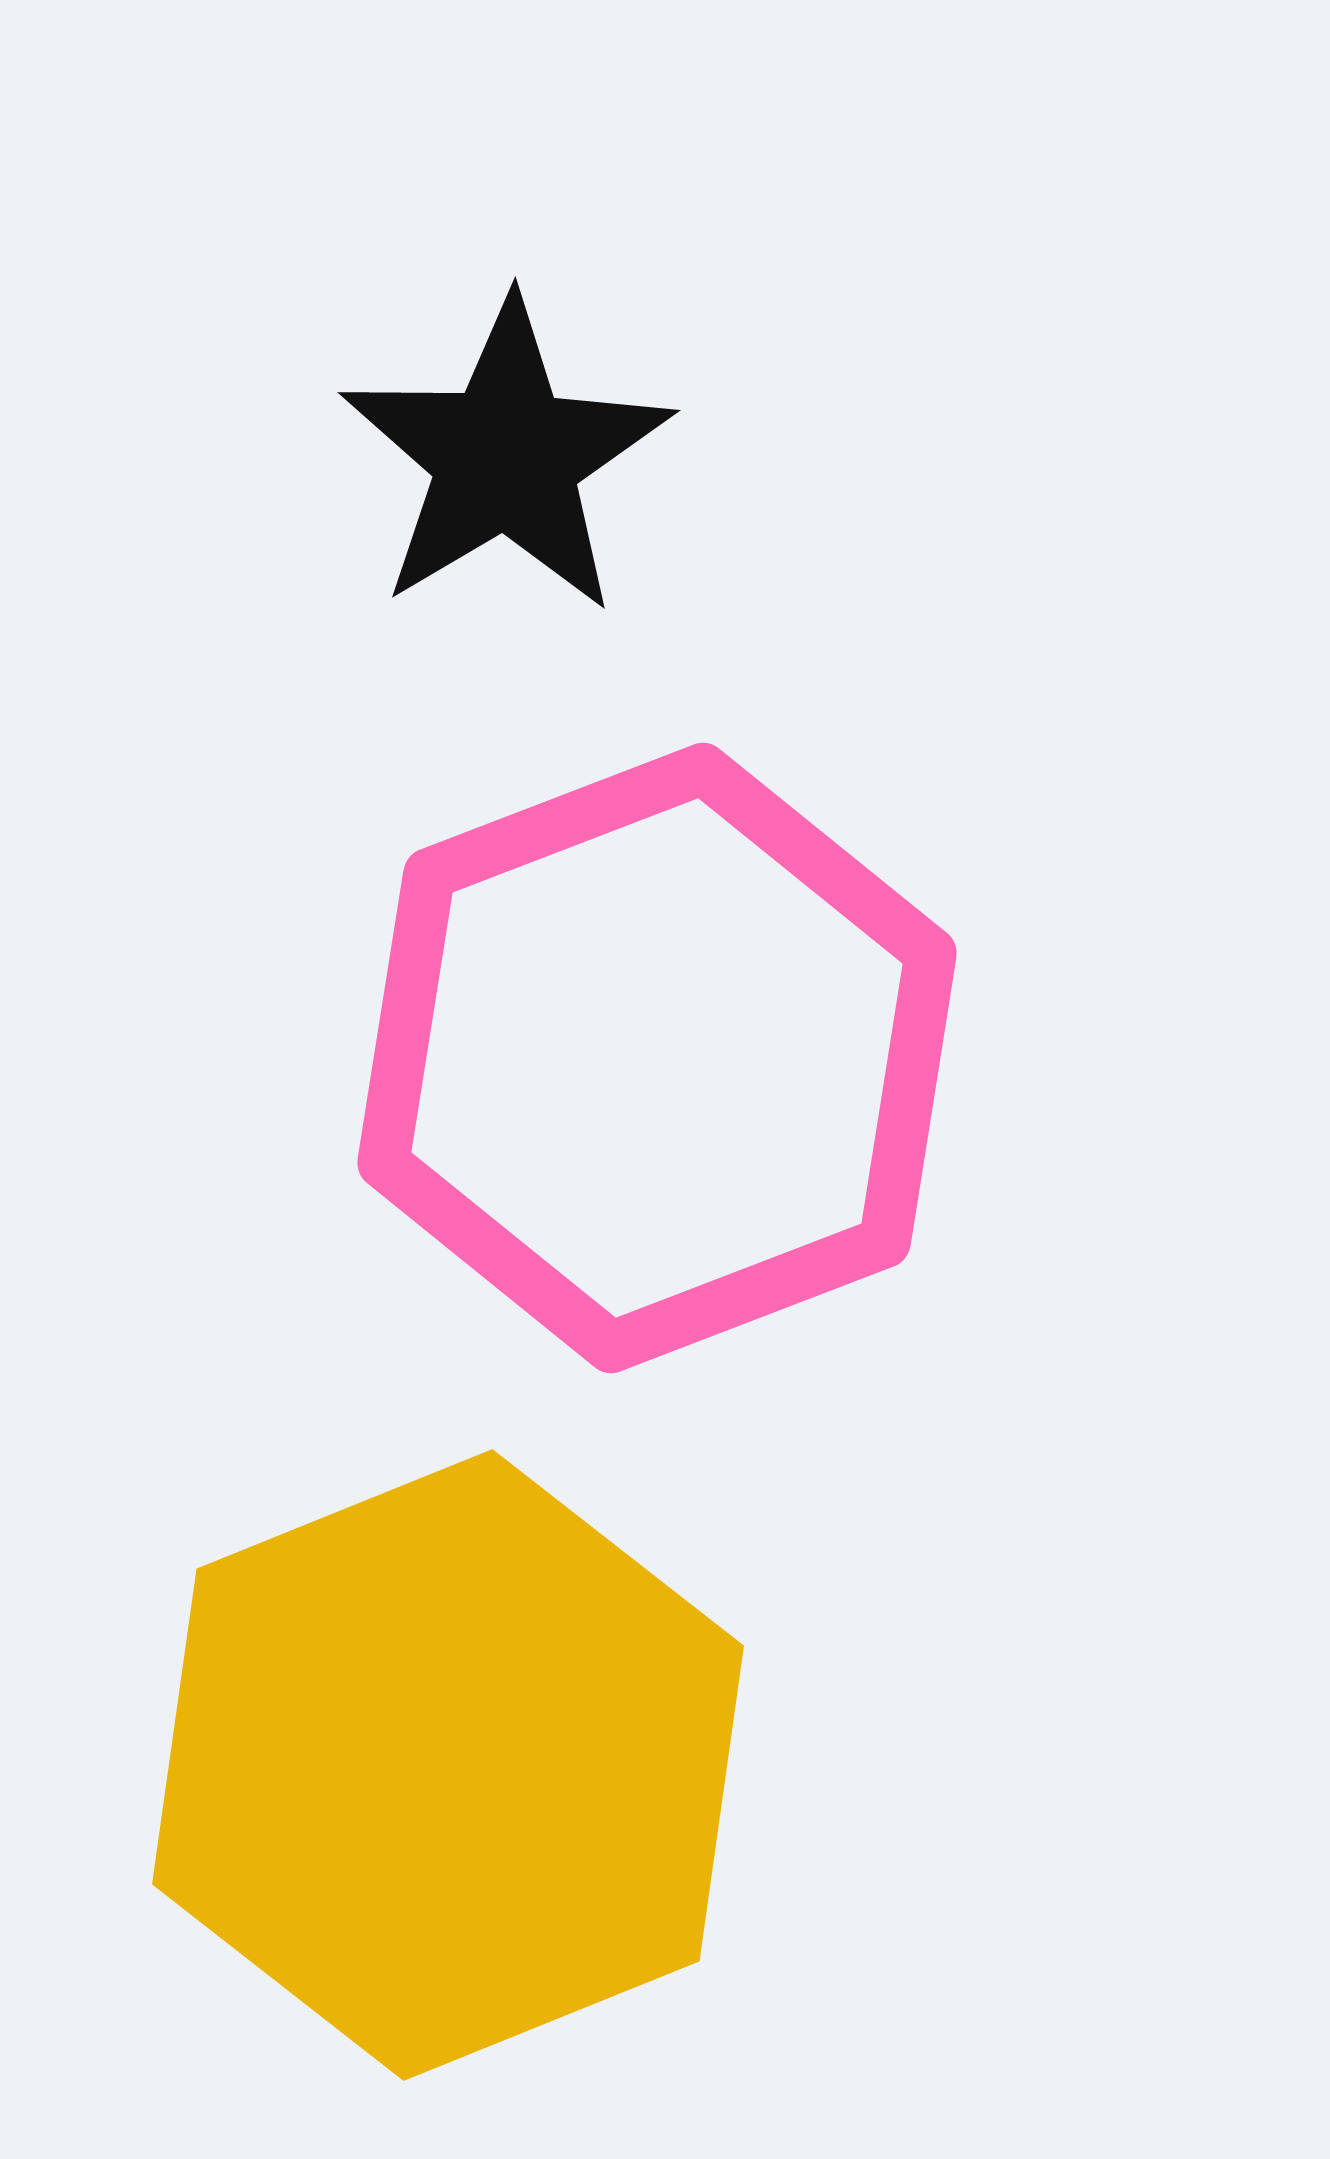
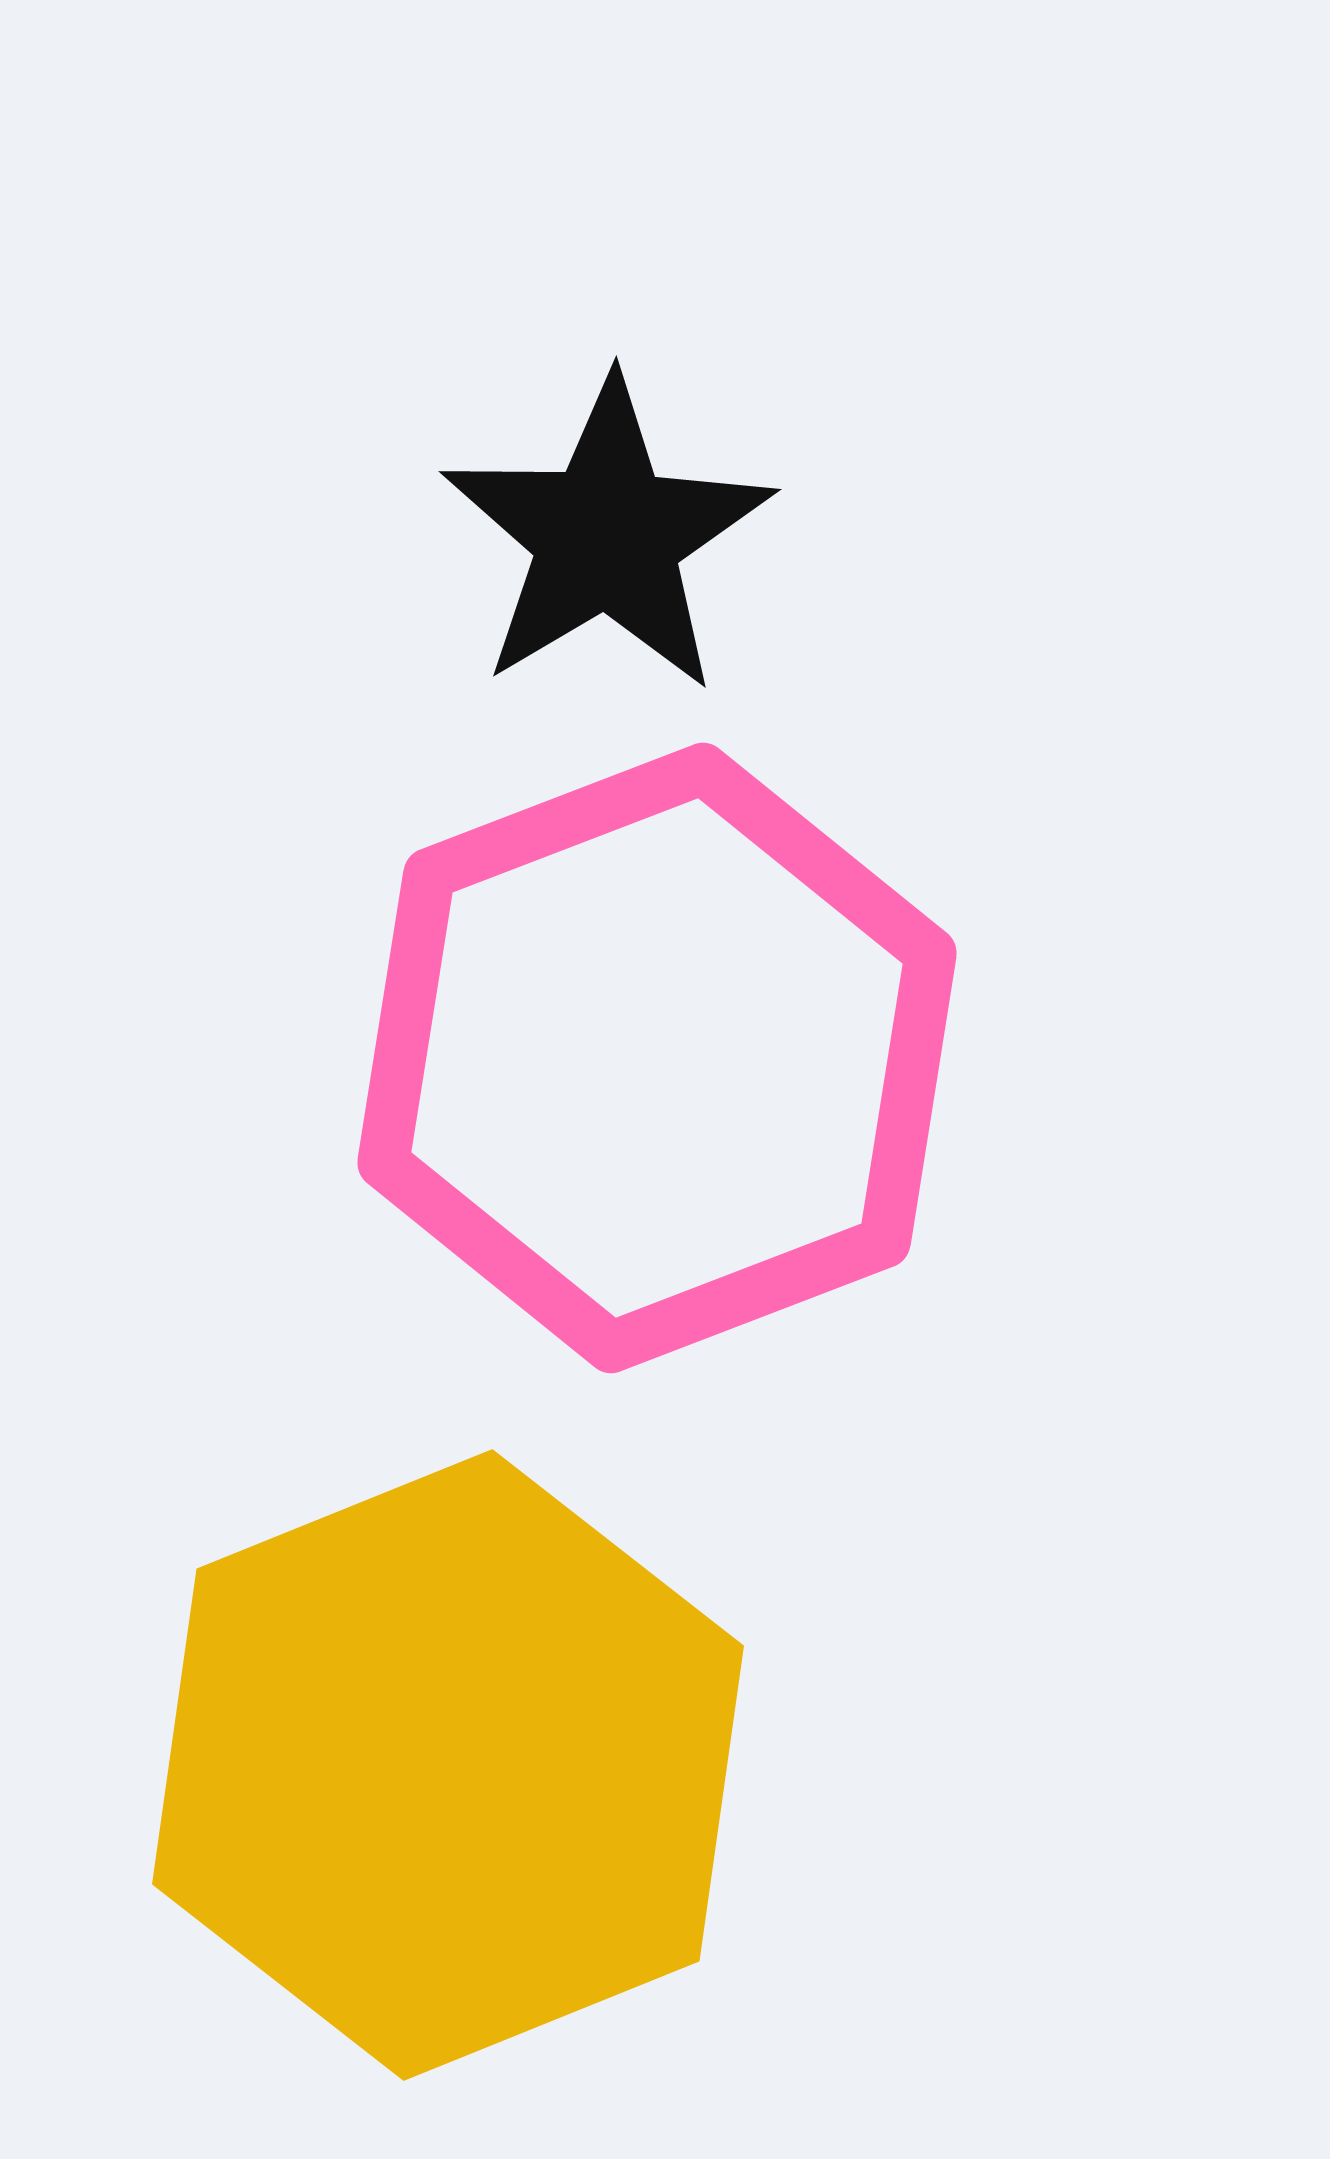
black star: moved 101 px right, 79 px down
